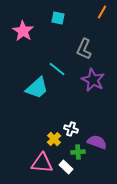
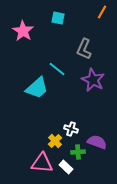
yellow cross: moved 1 px right, 2 px down
